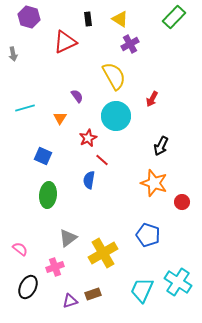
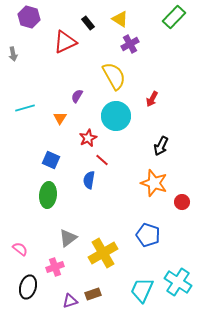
black rectangle: moved 4 px down; rotated 32 degrees counterclockwise
purple semicircle: rotated 112 degrees counterclockwise
blue square: moved 8 px right, 4 px down
black ellipse: rotated 10 degrees counterclockwise
